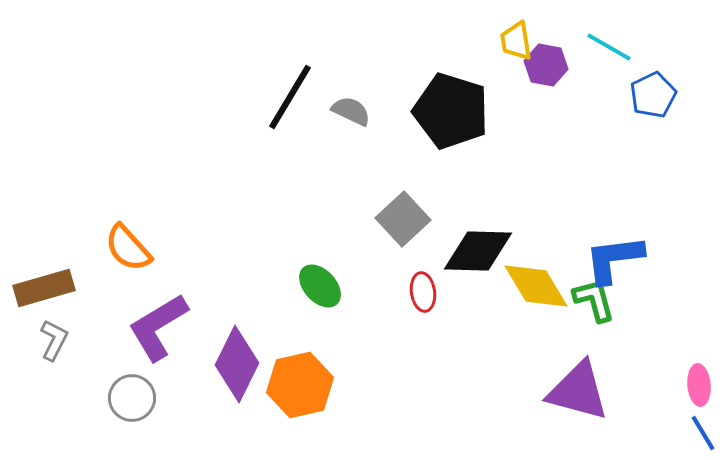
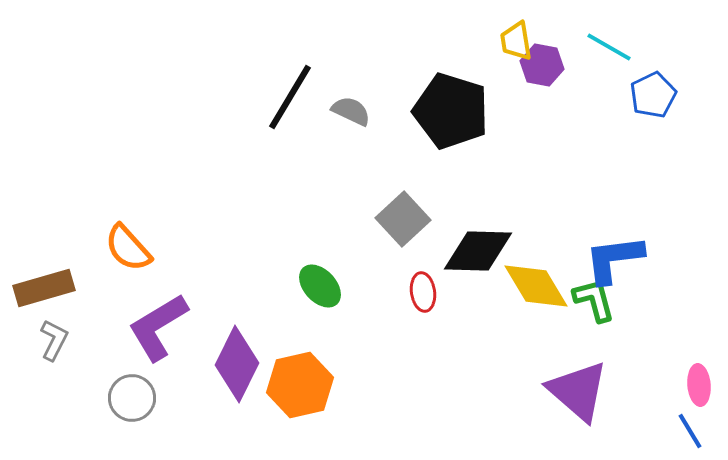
purple hexagon: moved 4 px left
purple triangle: rotated 26 degrees clockwise
blue line: moved 13 px left, 2 px up
